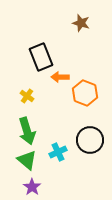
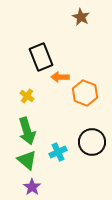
brown star: moved 6 px up; rotated 12 degrees clockwise
black circle: moved 2 px right, 2 px down
